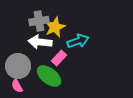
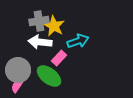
yellow star: moved 1 px left, 1 px up; rotated 20 degrees counterclockwise
gray circle: moved 4 px down
pink semicircle: rotated 64 degrees clockwise
